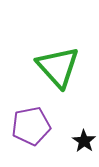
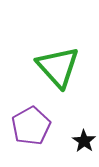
purple pentagon: rotated 18 degrees counterclockwise
